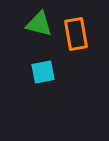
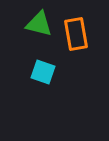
cyan square: rotated 30 degrees clockwise
